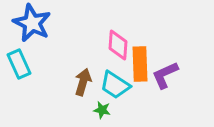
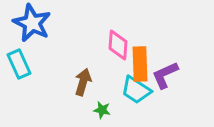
cyan trapezoid: moved 21 px right, 5 px down
